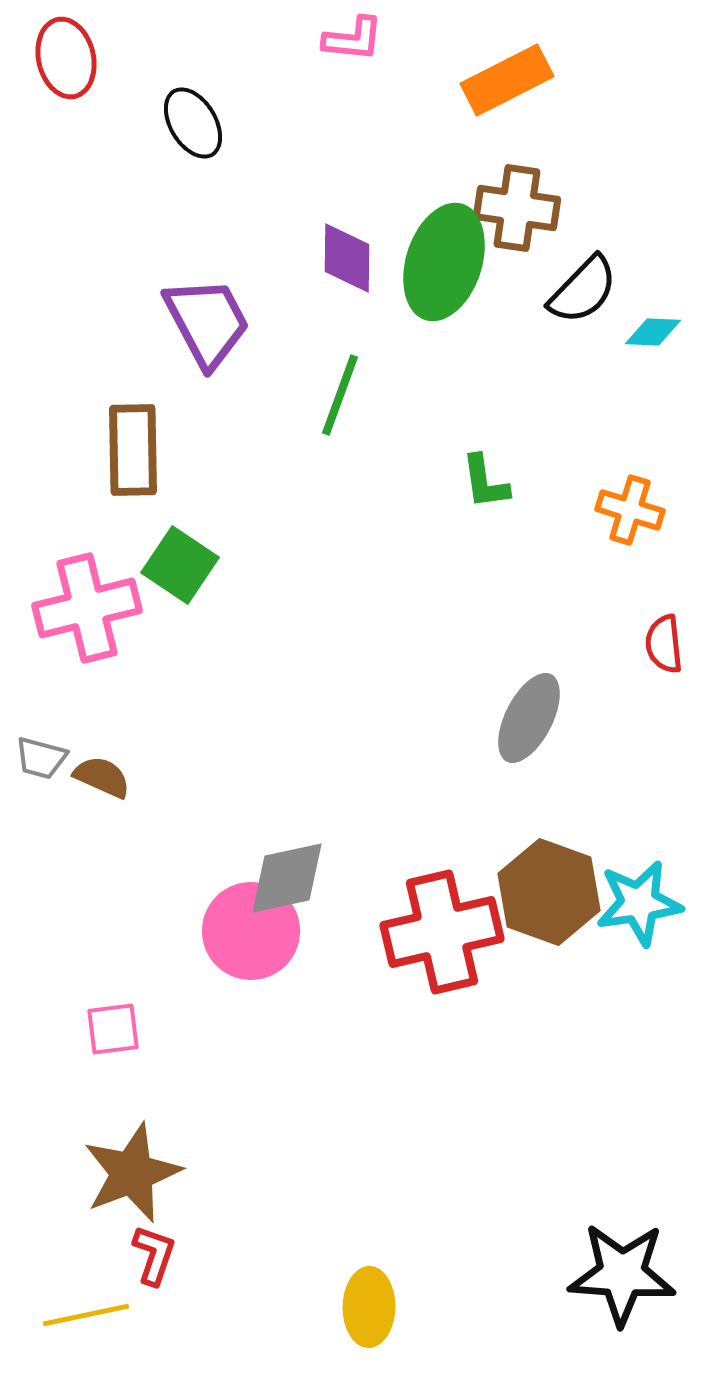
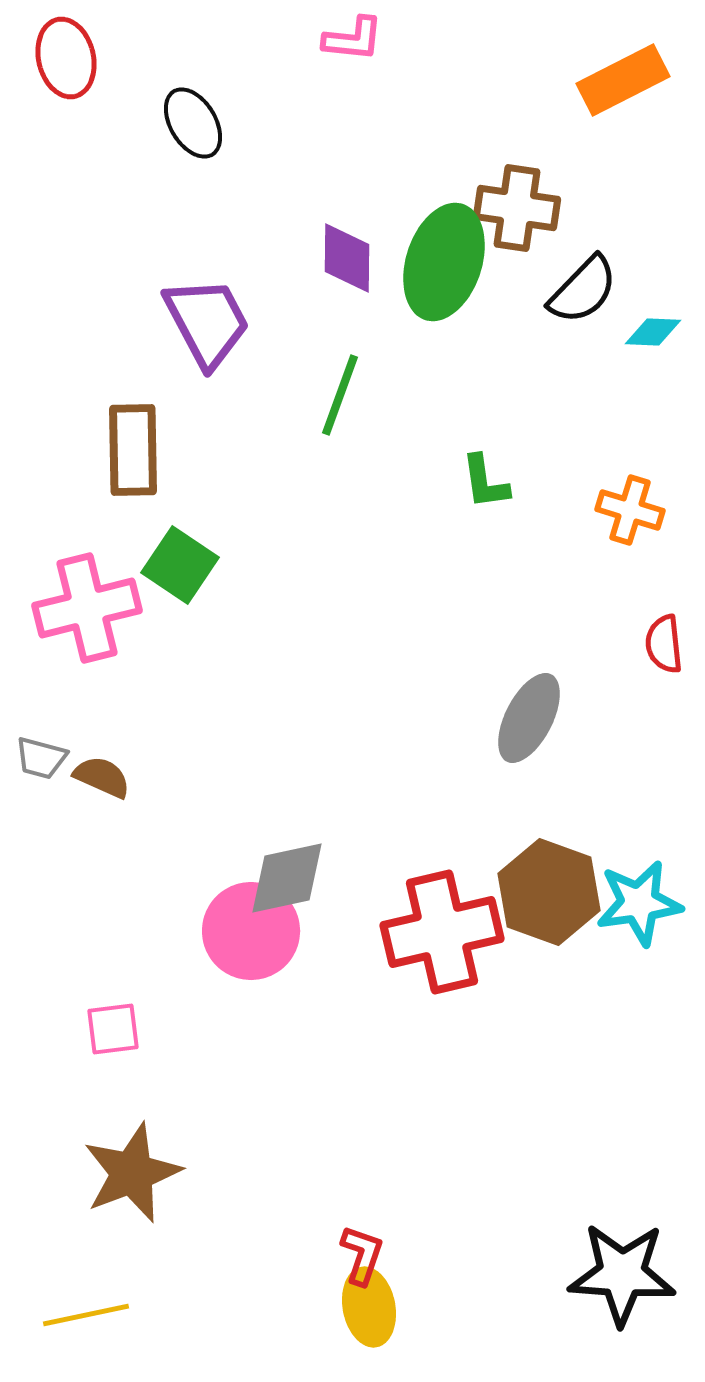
orange rectangle: moved 116 px right
red L-shape: moved 208 px right
yellow ellipse: rotated 12 degrees counterclockwise
